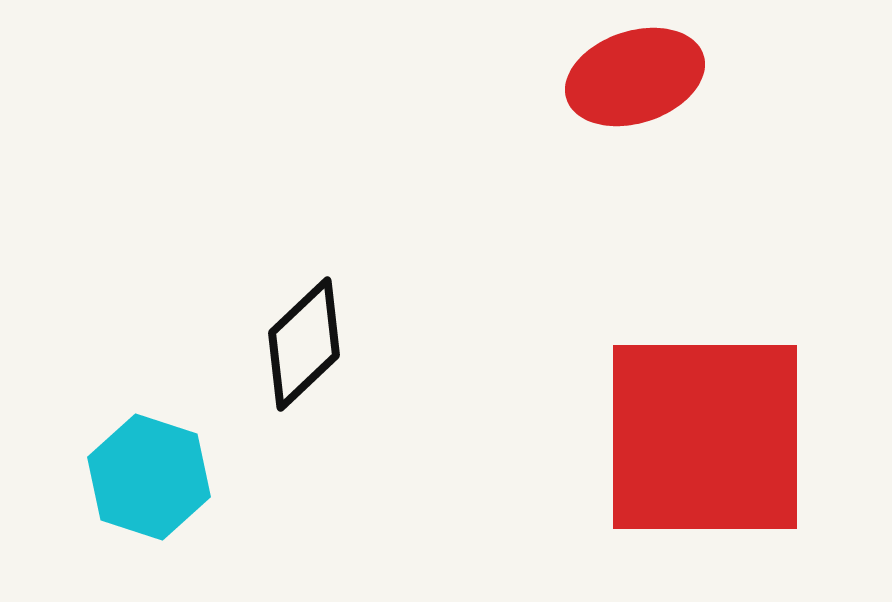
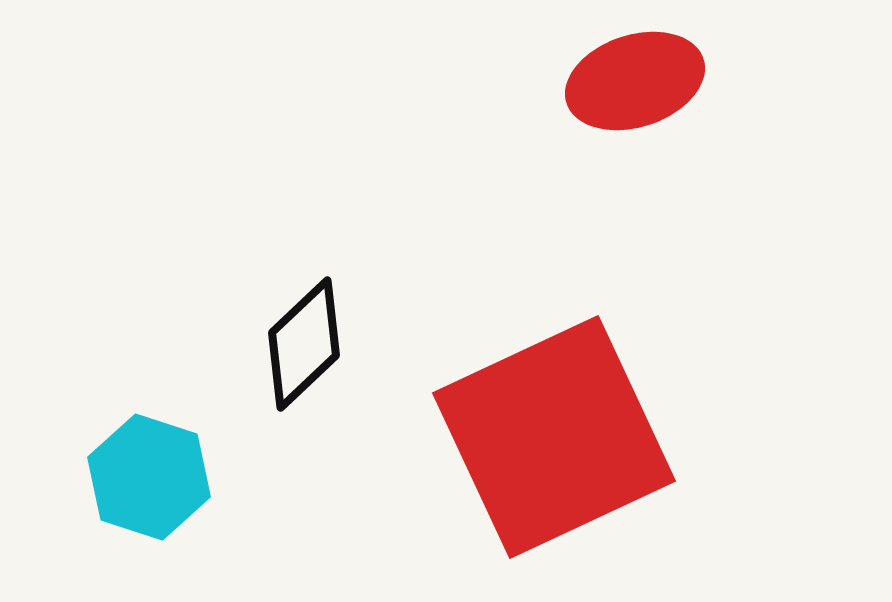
red ellipse: moved 4 px down
red square: moved 151 px left; rotated 25 degrees counterclockwise
